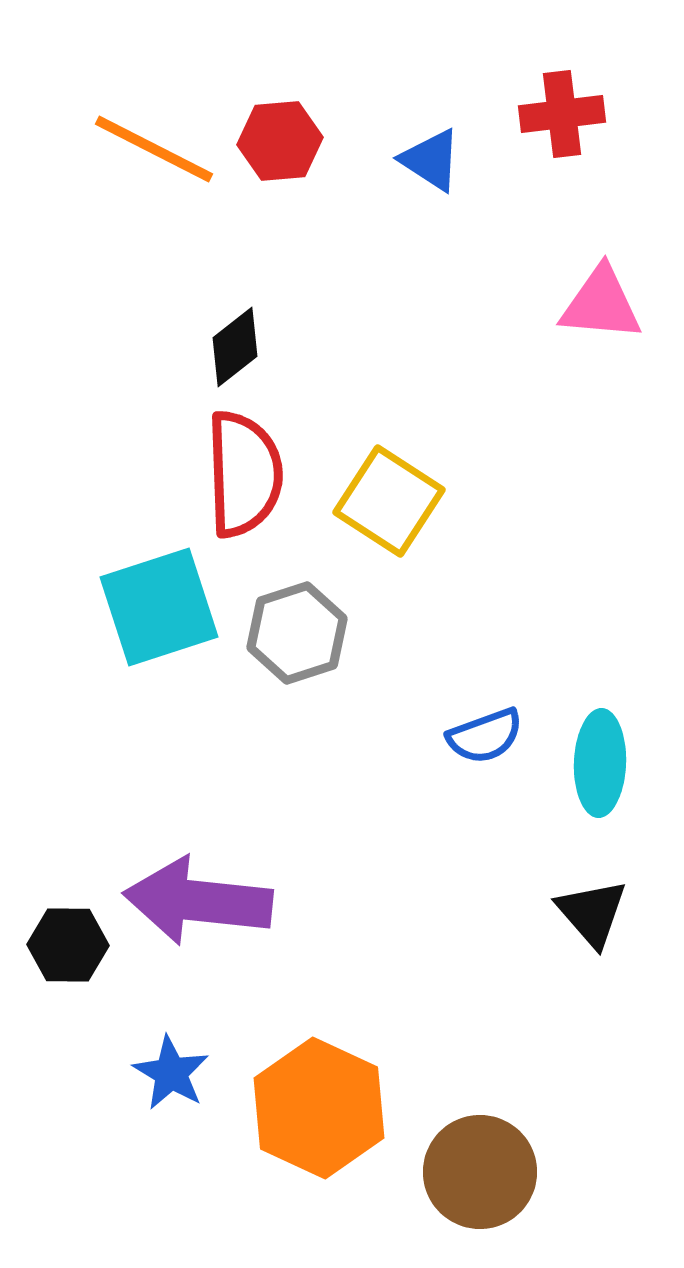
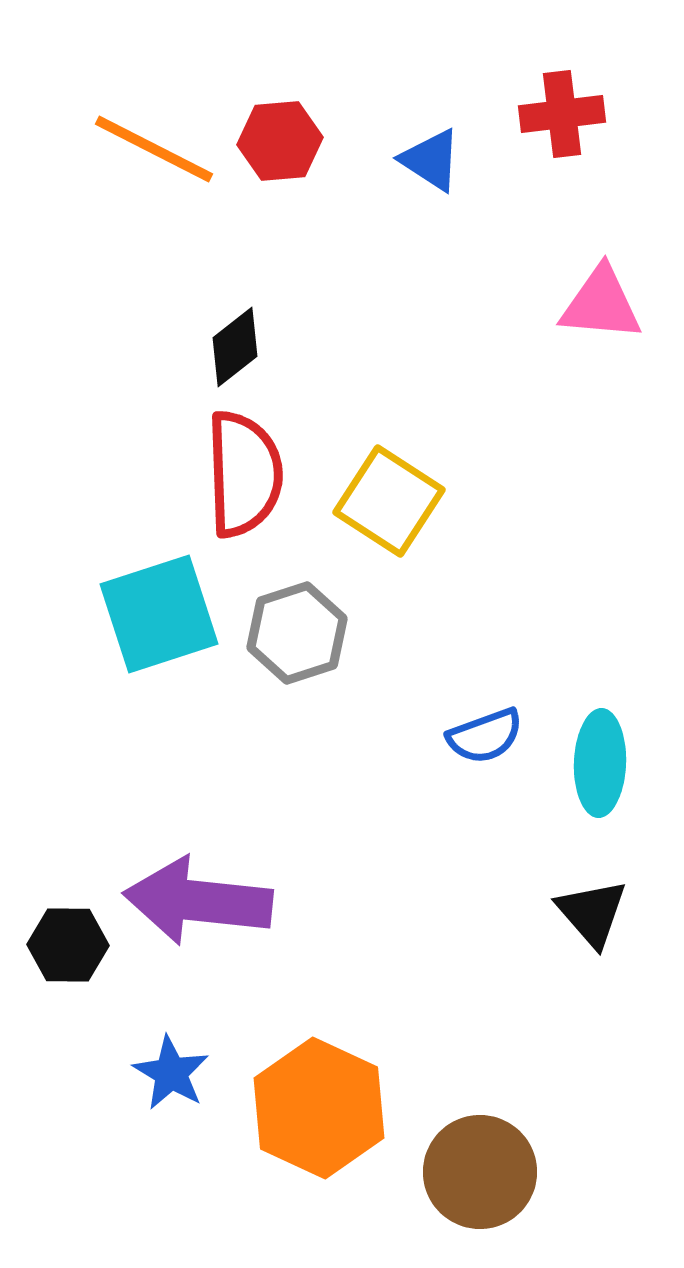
cyan square: moved 7 px down
